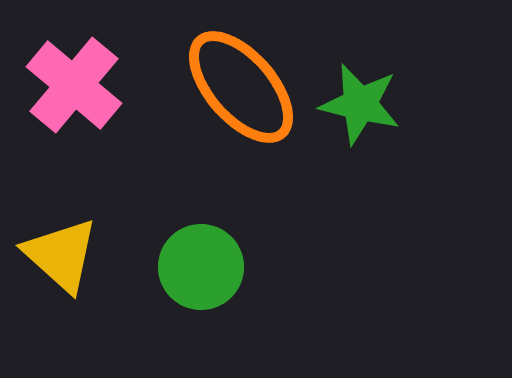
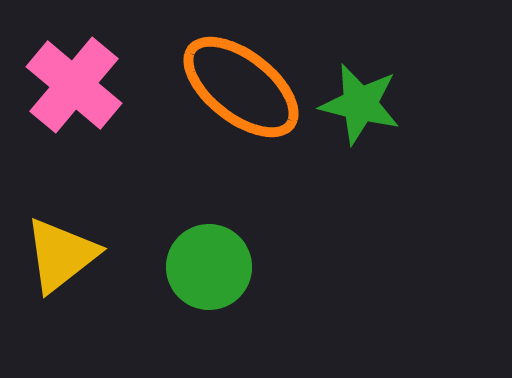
orange ellipse: rotated 11 degrees counterclockwise
yellow triangle: rotated 40 degrees clockwise
green circle: moved 8 px right
